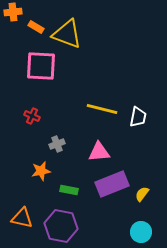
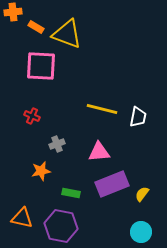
green rectangle: moved 2 px right, 3 px down
